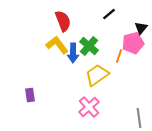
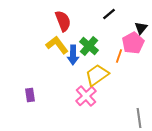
pink pentagon: rotated 15 degrees counterclockwise
blue arrow: moved 2 px down
pink cross: moved 3 px left, 11 px up
